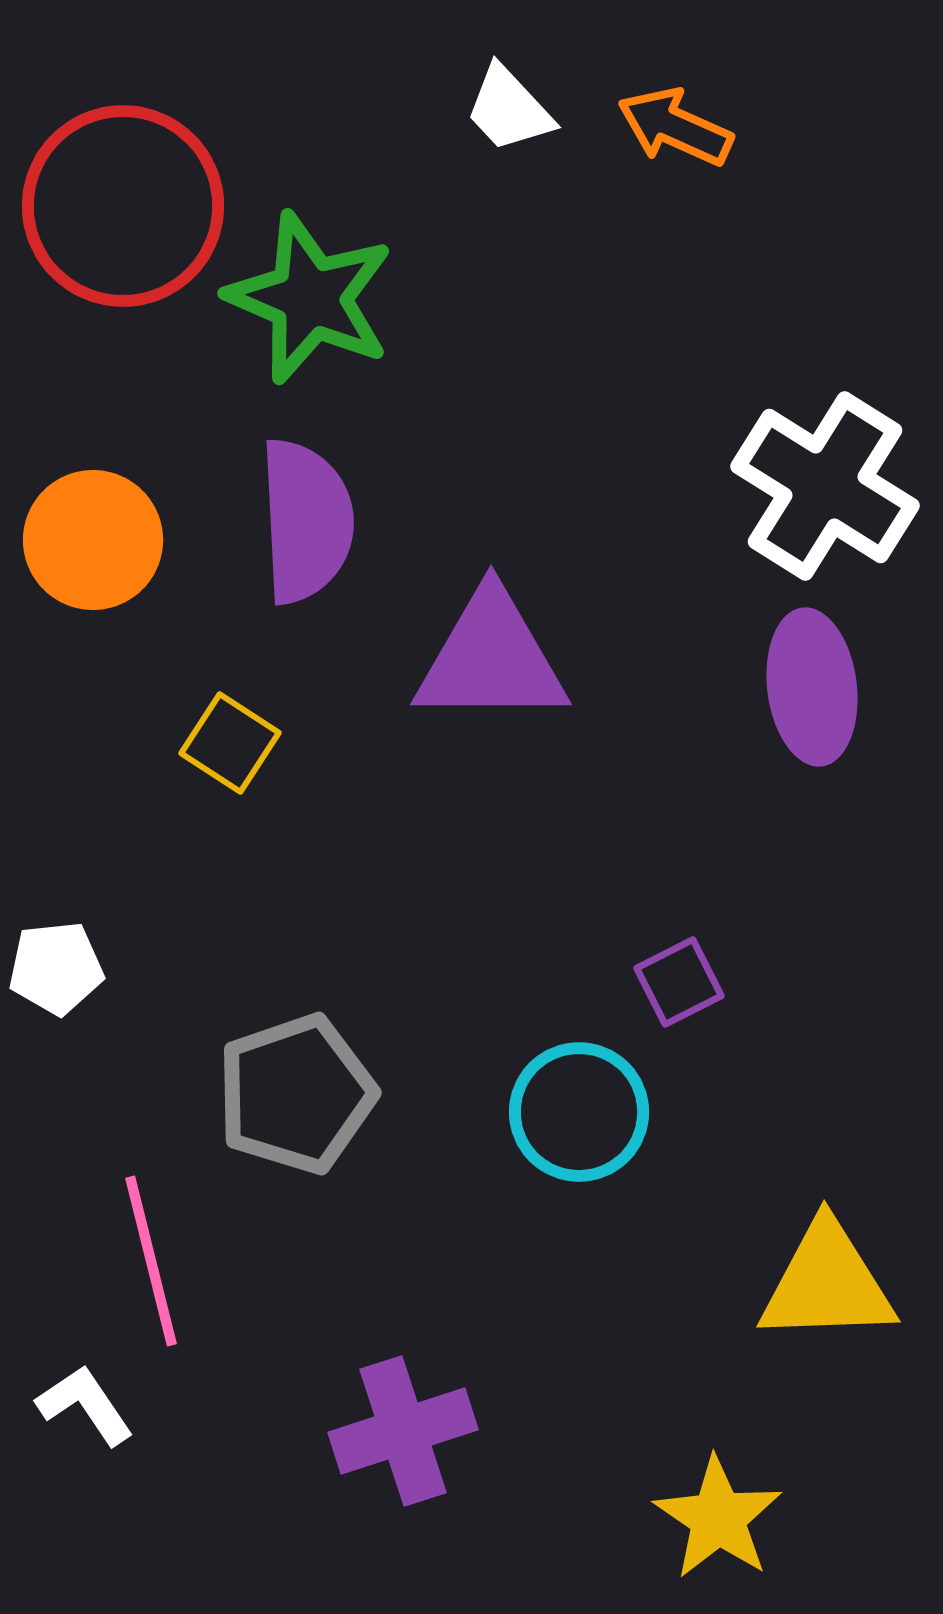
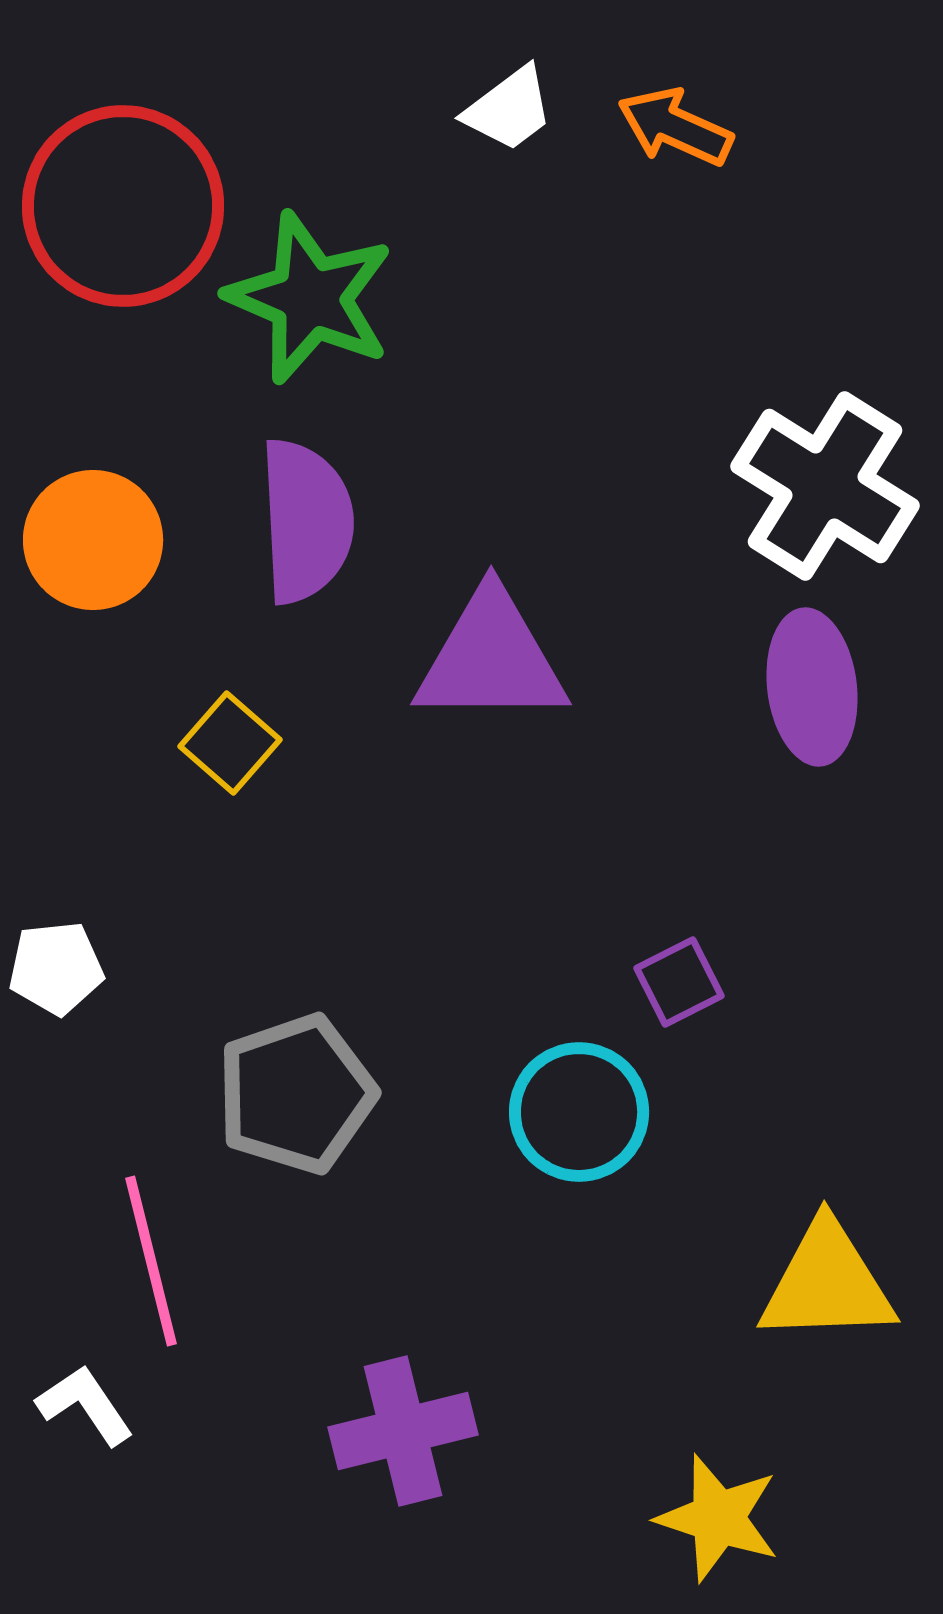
white trapezoid: rotated 84 degrees counterclockwise
yellow square: rotated 8 degrees clockwise
purple cross: rotated 4 degrees clockwise
yellow star: rotated 16 degrees counterclockwise
